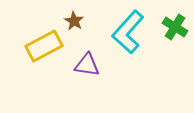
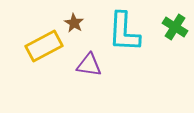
brown star: moved 2 px down
cyan L-shape: moved 4 px left; rotated 39 degrees counterclockwise
purple triangle: moved 2 px right
